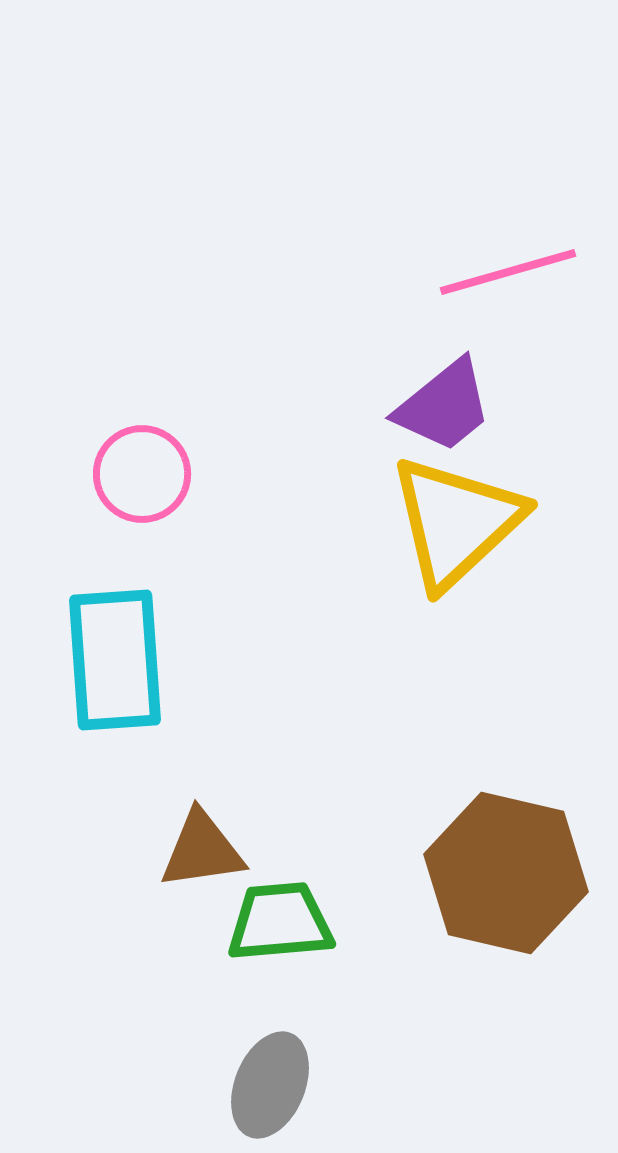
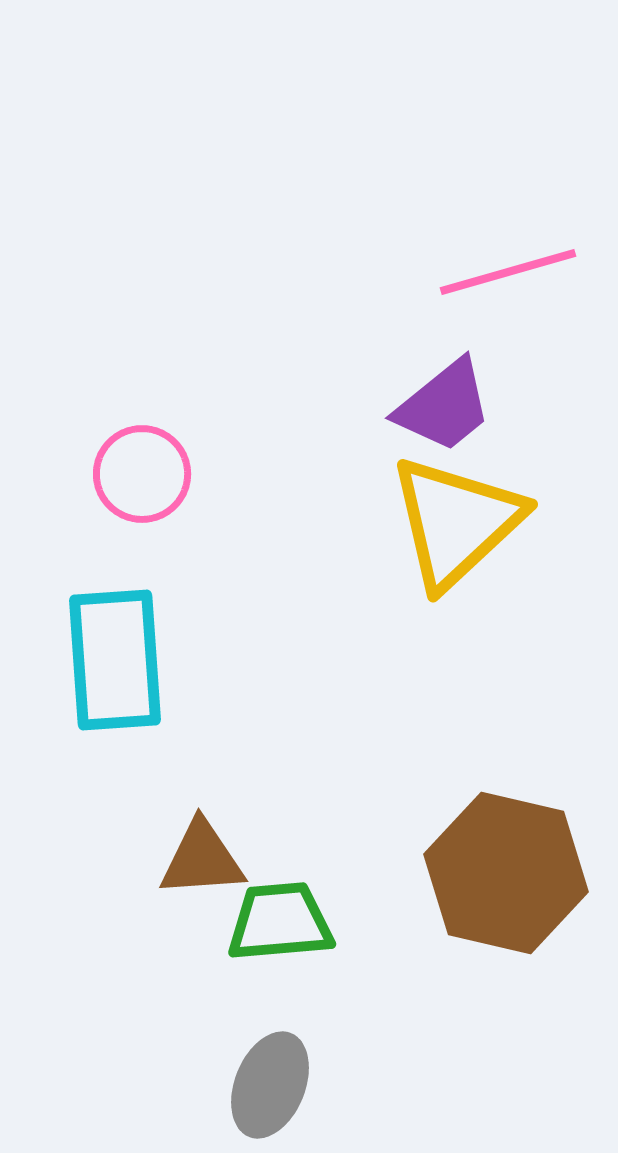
brown triangle: moved 9 px down; rotated 4 degrees clockwise
